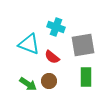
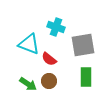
red semicircle: moved 3 px left, 2 px down
